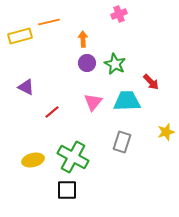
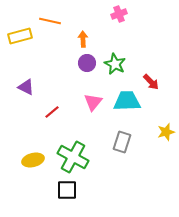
orange line: moved 1 px right, 1 px up; rotated 25 degrees clockwise
